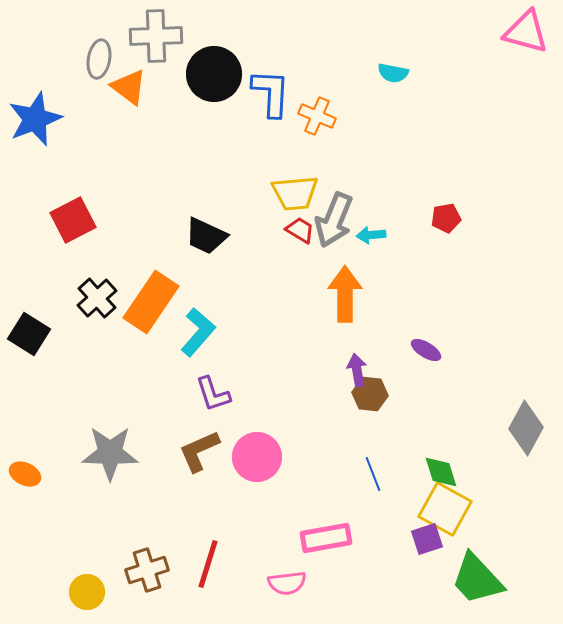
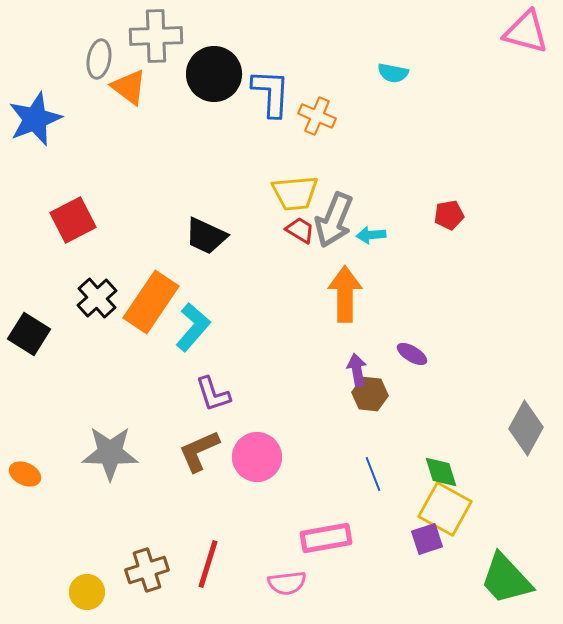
red pentagon: moved 3 px right, 3 px up
cyan L-shape: moved 5 px left, 5 px up
purple ellipse: moved 14 px left, 4 px down
green trapezoid: moved 29 px right
